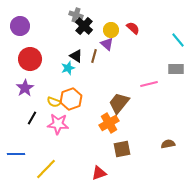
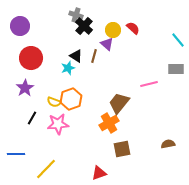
yellow circle: moved 2 px right
red circle: moved 1 px right, 1 px up
pink star: rotated 10 degrees counterclockwise
